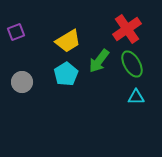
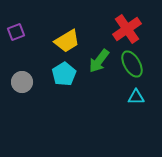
yellow trapezoid: moved 1 px left
cyan pentagon: moved 2 px left
